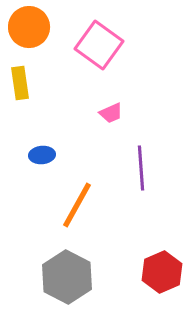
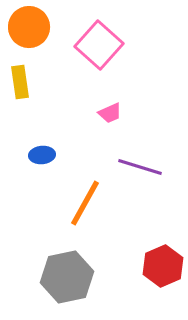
pink square: rotated 6 degrees clockwise
yellow rectangle: moved 1 px up
pink trapezoid: moved 1 px left
purple line: moved 1 px left, 1 px up; rotated 69 degrees counterclockwise
orange line: moved 8 px right, 2 px up
red hexagon: moved 1 px right, 6 px up
gray hexagon: rotated 21 degrees clockwise
